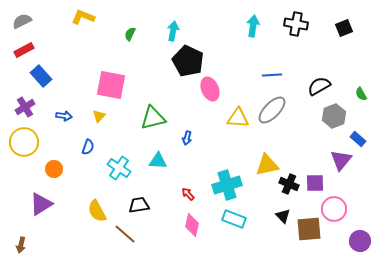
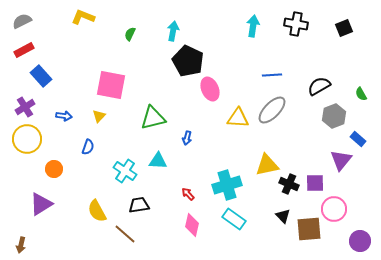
yellow circle at (24, 142): moved 3 px right, 3 px up
cyan cross at (119, 168): moved 6 px right, 3 px down
cyan rectangle at (234, 219): rotated 15 degrees clockwise
